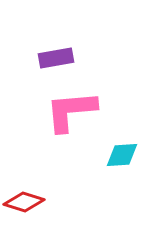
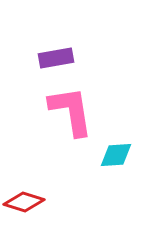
pink L-shape: rotated 86 degrees clockwise
cyan diamond: moved 6 px left
